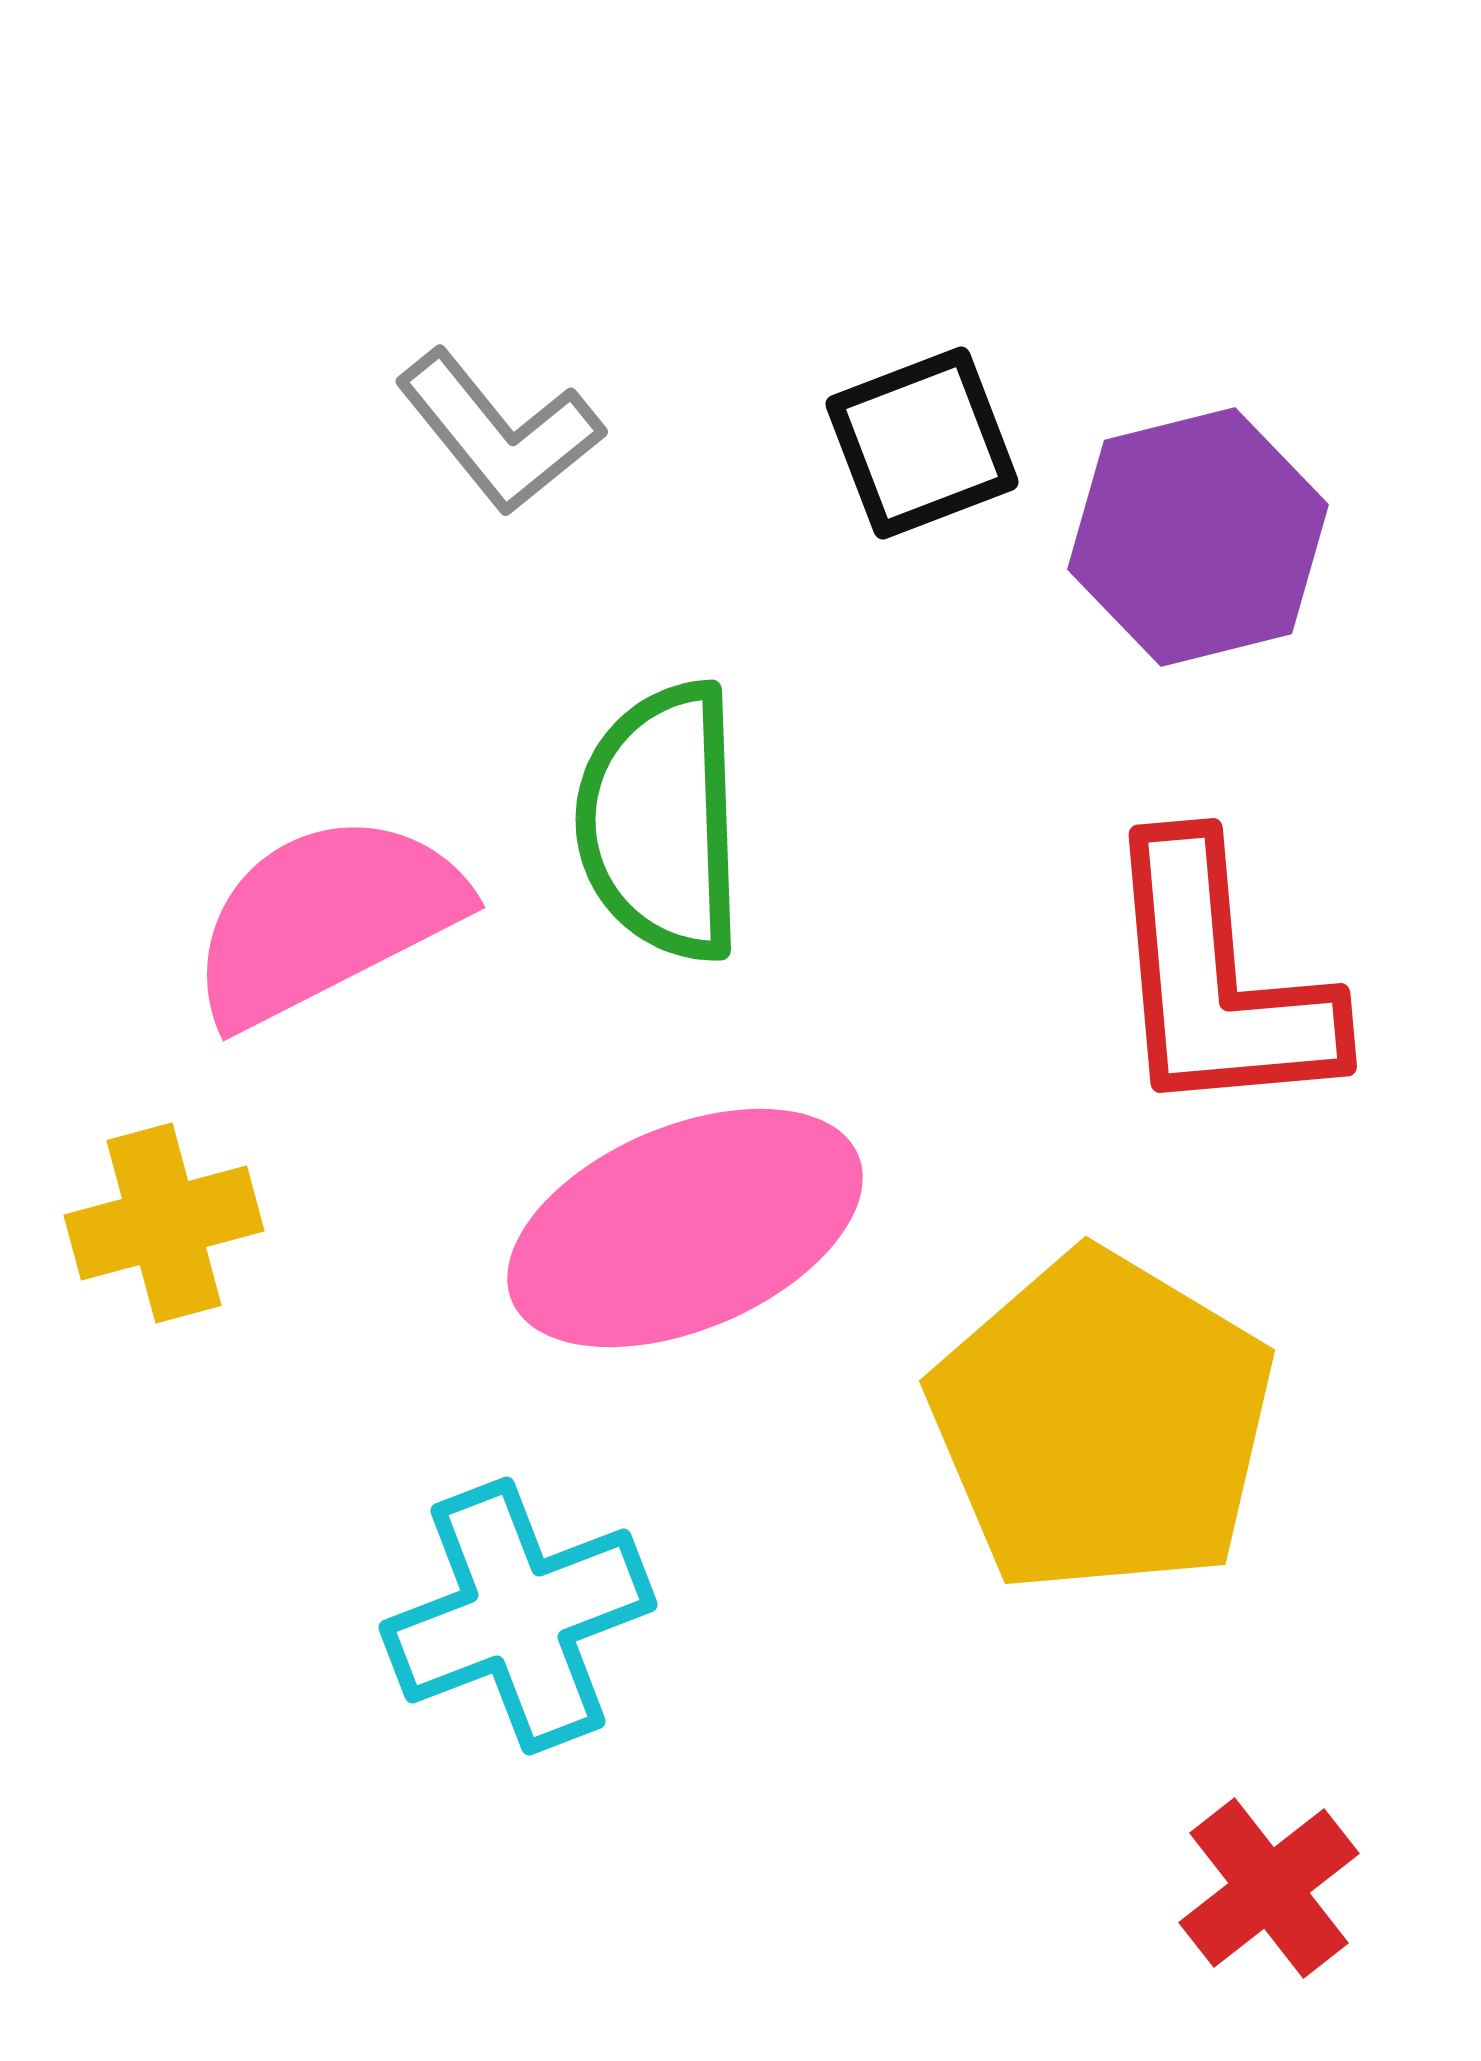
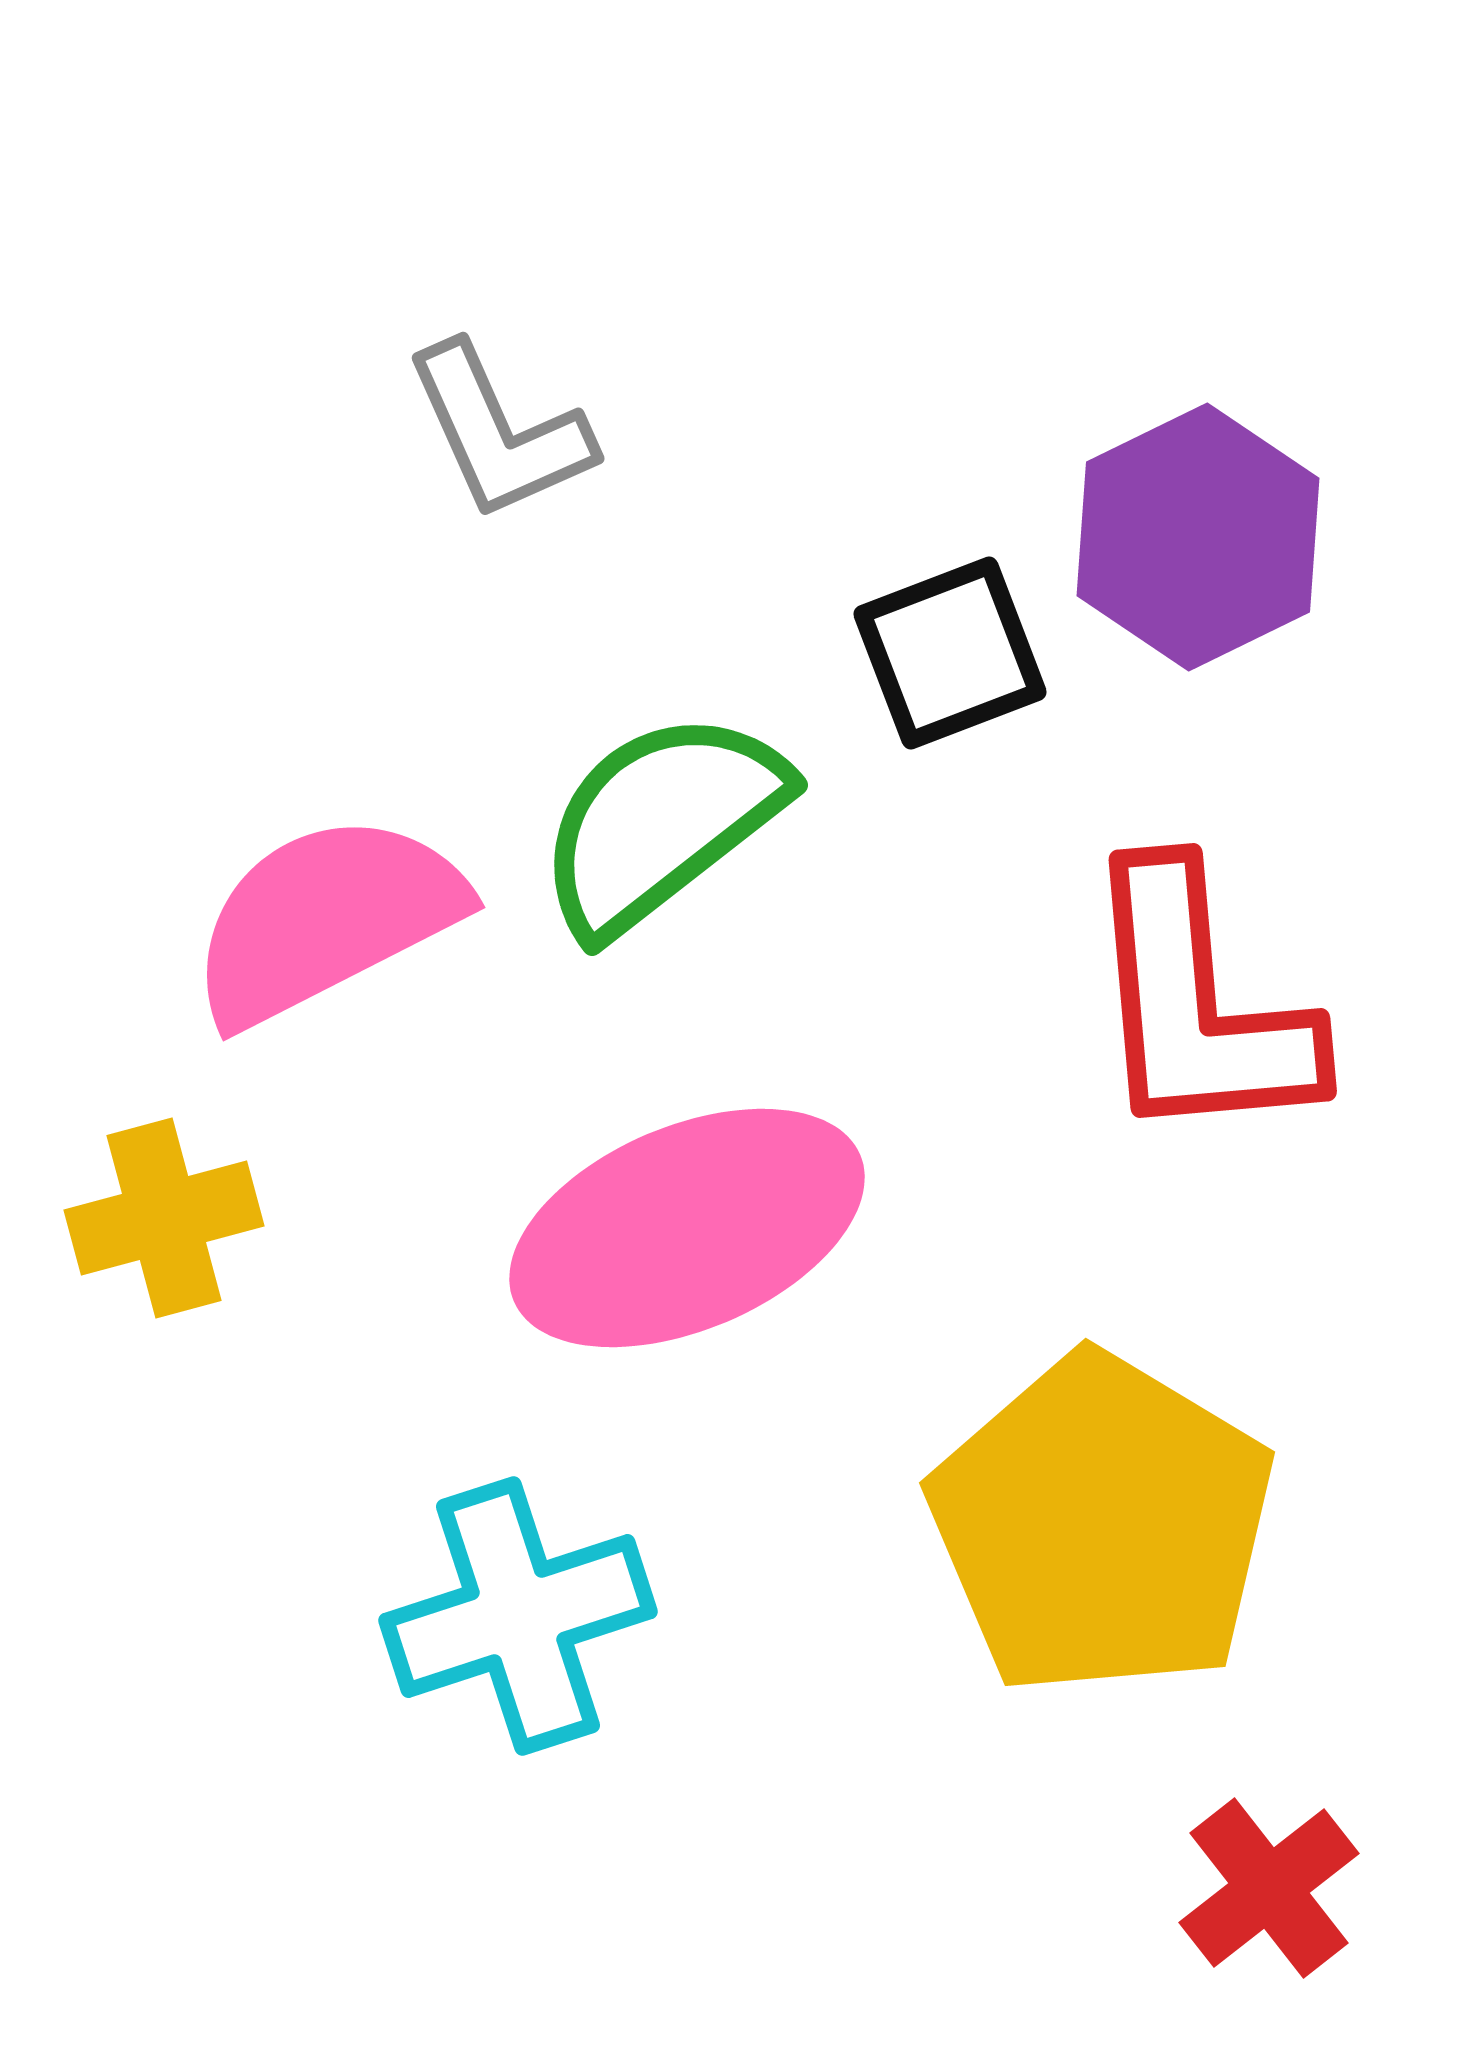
gray L-shape: rotated 15 degrees clockwise
black square: moved 28 px right, 210 px down
purple hexagon: rotated 12 degrees counterclockwise
green semicircle: rotated 54 degrees clockwise
red L-shape: moved 20 px left, 25 px down
yellow cross: moved 5 px up
pink ellipse: moved 2 px right
yellow pentagon: moved 102 px down
cyan cross: rotated 3 degrees clockwise
